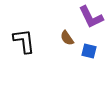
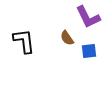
purple L-shape: moved 3 px left
blue square: rotated 21 degrees counterclockwise
